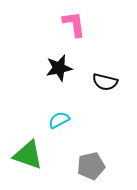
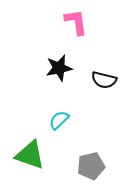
pink L-shape: moved 2 px right, 2 px up
black semicircle: moved 1 px left, 2 px up
cyan semicircle: rotated 15 degrees counterclockwise
green triangle: moved 2 px right
